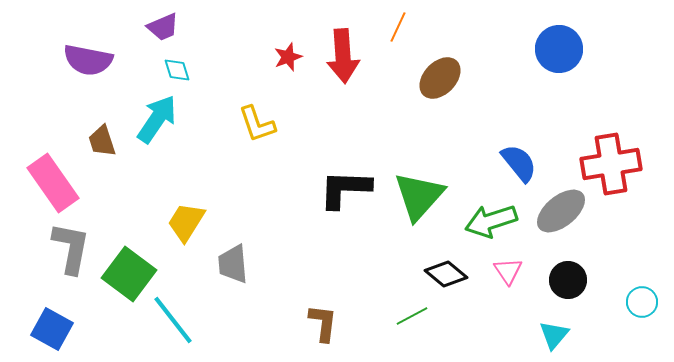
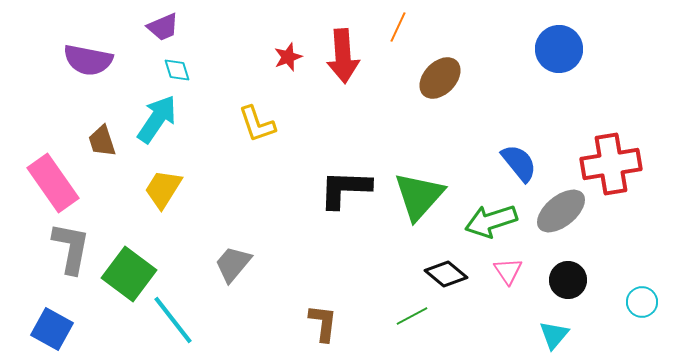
yellow trapezoid: moved 23 px left, 33 px up
gray trapezoid: rotated 45 degrees clockwise
